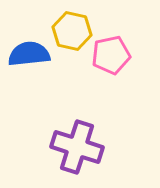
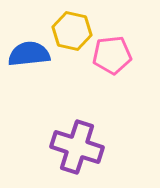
pink pentagon: moved 1 px right; rotated 6 degrees clockwise
